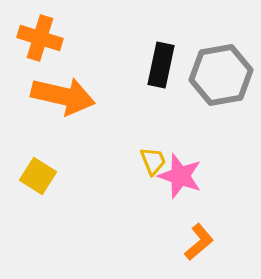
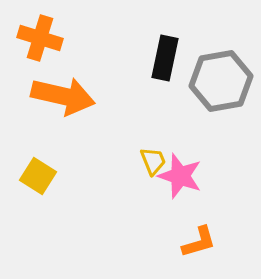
black rectangle: moved 4 px right, 7 px up
gray hexagon: moved 6 px down
orange L-shape: rotated 24 degrees clockwise
